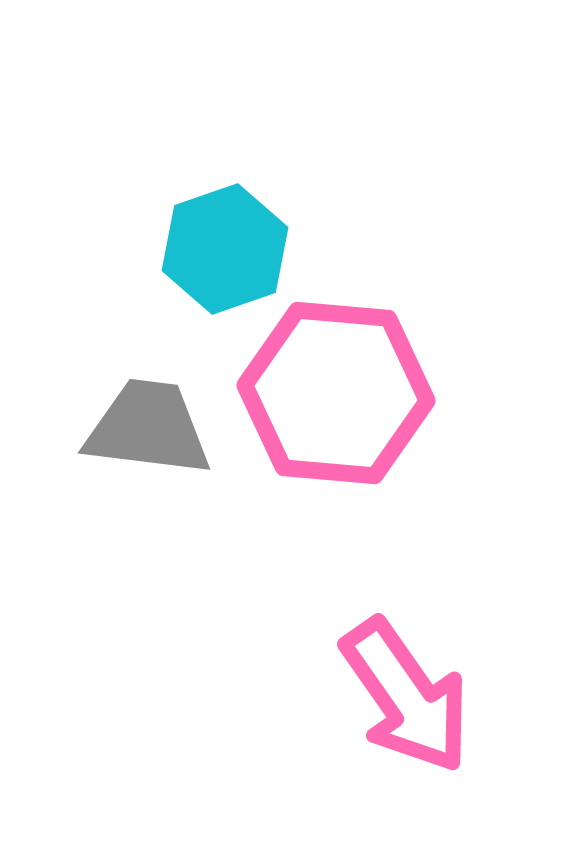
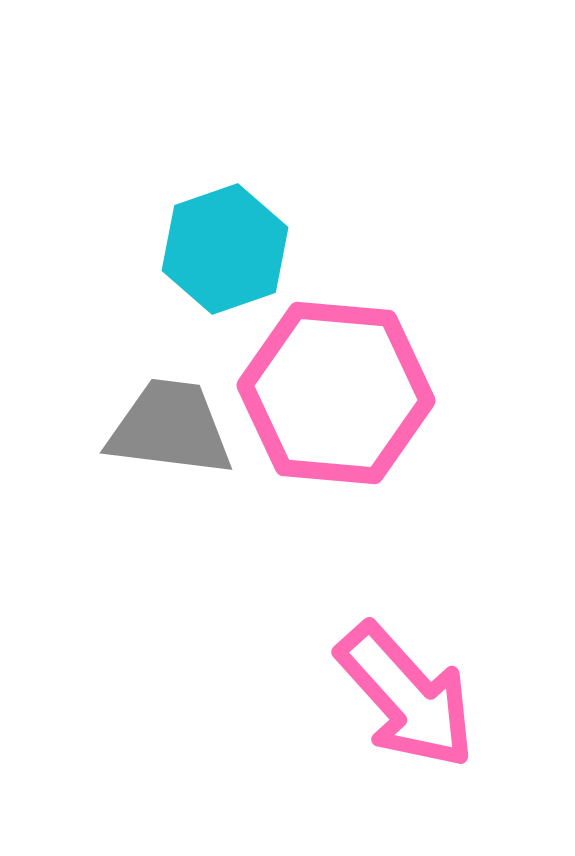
gray trapezoid: moved 22 px right
pink arrow: rotated 7 degrees counterclockwise
